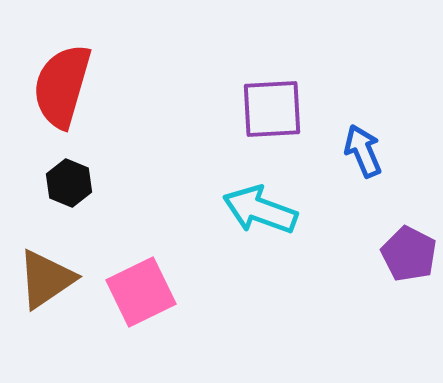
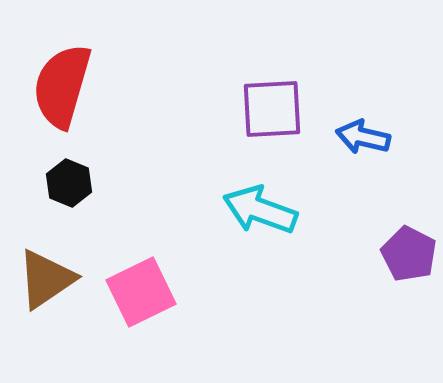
blue arrow: moved 14 px up; rotated 54 degrees counterclockwise
